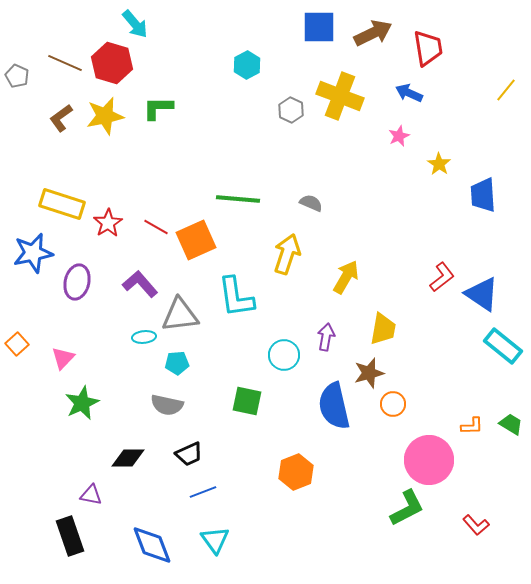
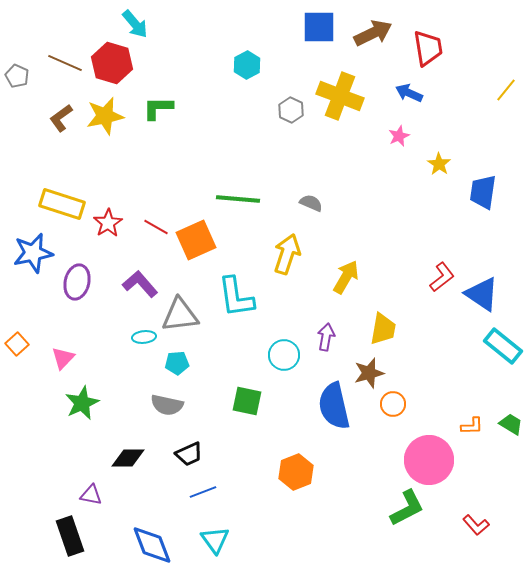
blue trapezoid at (483, 195): moved 3 px up; rotated 12 degrees clockwise
